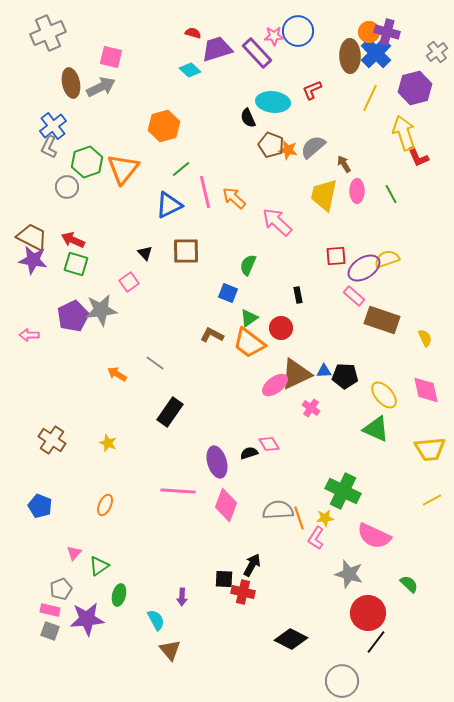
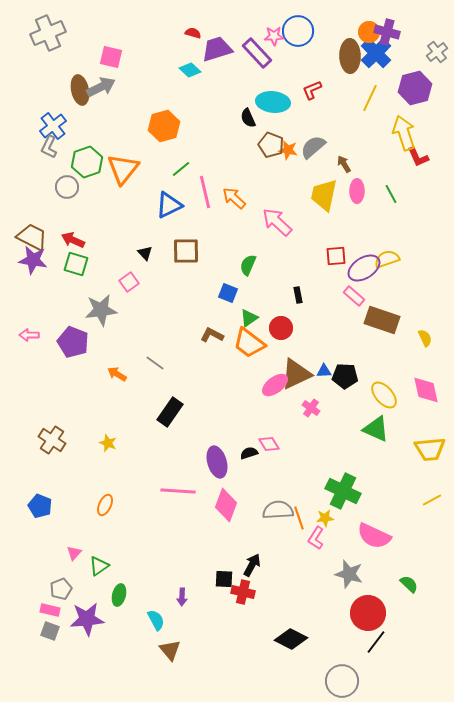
brown ellipse at (71, 83): moved 9 px right, 7 px down
purple pentagon at (73, 316): moved 26 px down; rotated 24 degrees counterclockwise
